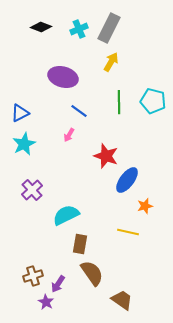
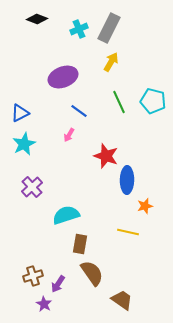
black diamond: moved 4 px left, 8 px up
purple ellipse: rotated 36 degrees counterclockwise
green line: rotated 25 degrees counterclockwise
blue ellipse: rotated 36 degrees counterclockwise
purple cross: moved 3 px up
cyan semicircle: rotated 8 degrees clockwise
purple star: moved 2 px left, 2 px down
